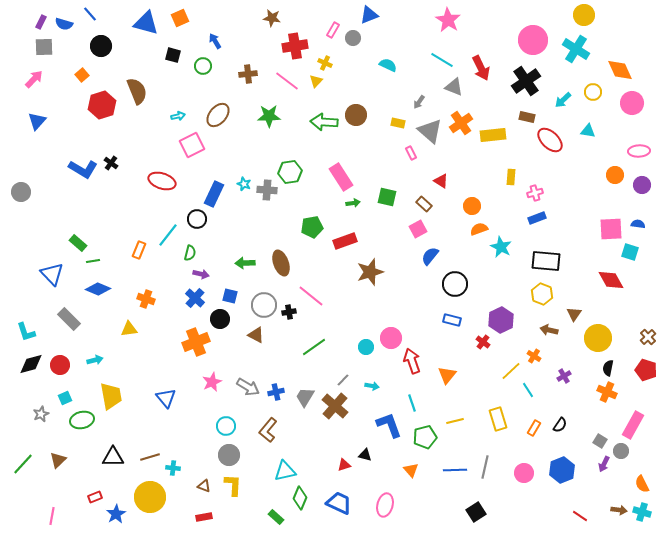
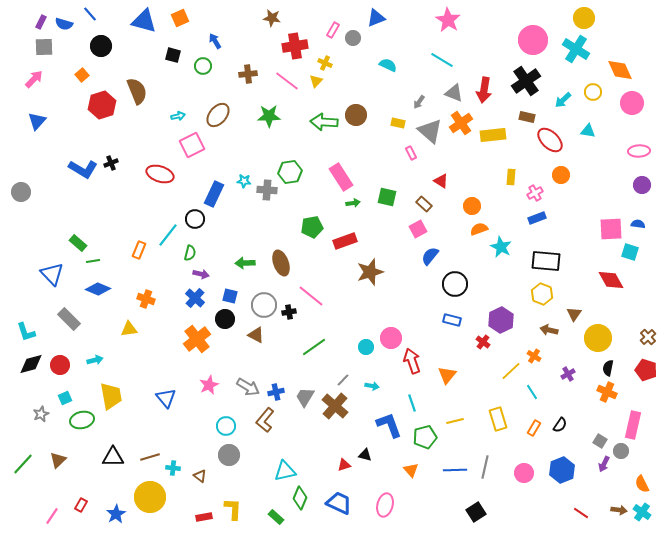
blue triangle at (369, 15): moved 7 px right, 3 px down
yellow circle at (584, 15): moved 3 px down
blue triangle at (146, 23): moved 2 px left, 2 px up
red arrow at (481, 68): moved 3 px right, 22 px down; rotated 35 degrees clockwise
gray triangle at (454, 87): moved 6 px down
black cross at (111, 163): rotated 32 degrees clockwise
orange circle at (615, 175): moved 54 px left
red ellipse at (162, 181): moved 2 px left, 7 px up
cyan star at (244, 184): moved 3 px up; rotated 16 degrees counterclockwise
pink cross at (535, 193): rotated 14 degrees counterclockwise
black circle at (197, 219): moved 2 px left
black circle at (220, 319): moved 5 px right
orange cross at (196, 342): moved 1 px right, 3 px up; rotated 16 degrees counterclockwise
purple cross at (564, 376): moved 4 px right, 2 px up
pink star at (212, 382): moved 3 px left, 3 px down
cyan line at (528, 390): moved 4 px right, 2 px down
pink rectangle at (633, 425): rotated 16 degrees counterclockwise
brown L-shape at (268, 430): moved 3 px left, 10 px up
yellow L-shape at (233, 485): moved 24 px down
brown triangle at (204, 486): moved 4 px left, 10 px up; rotated 16 degrees clockwise
red rectangle at (95, 497): moved 14 px left, 8 px down; rotated 40 degrees counterclockwise
cyan cross at (642, 512): rotated 18 degrees clockwise
pink line at (52, 516): rotated 24 degrees clockwise
red line at (580, 516): moved 1 px right, 3 px up
